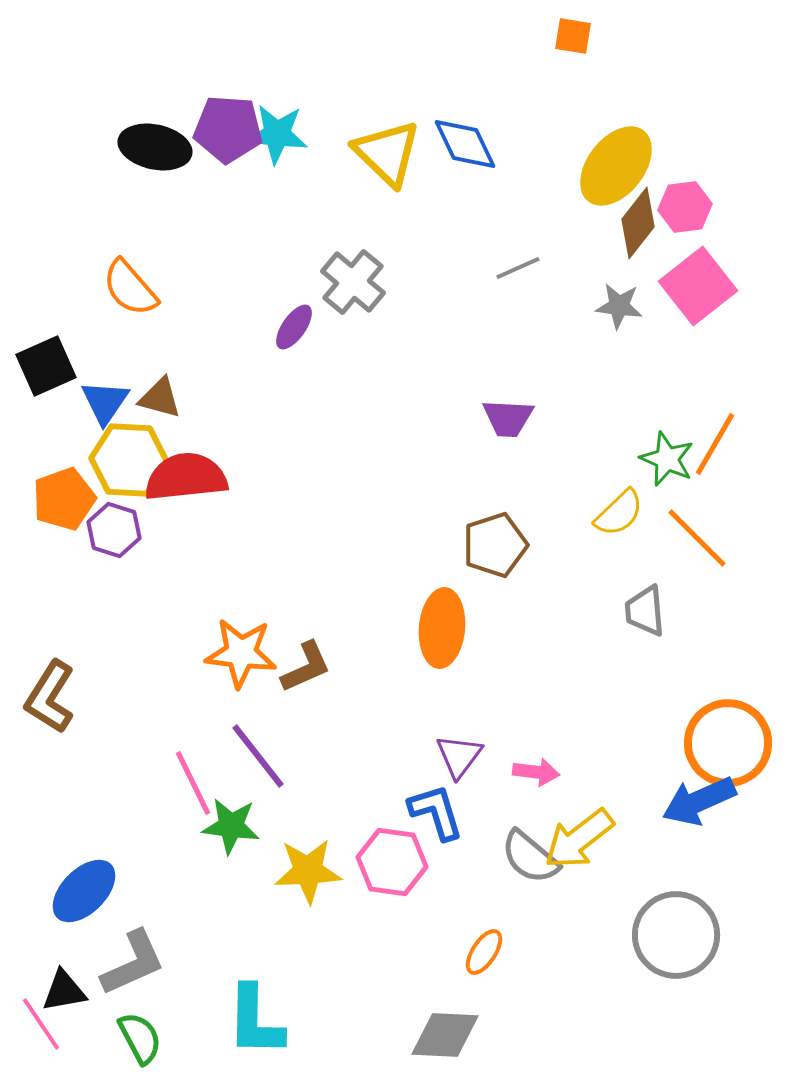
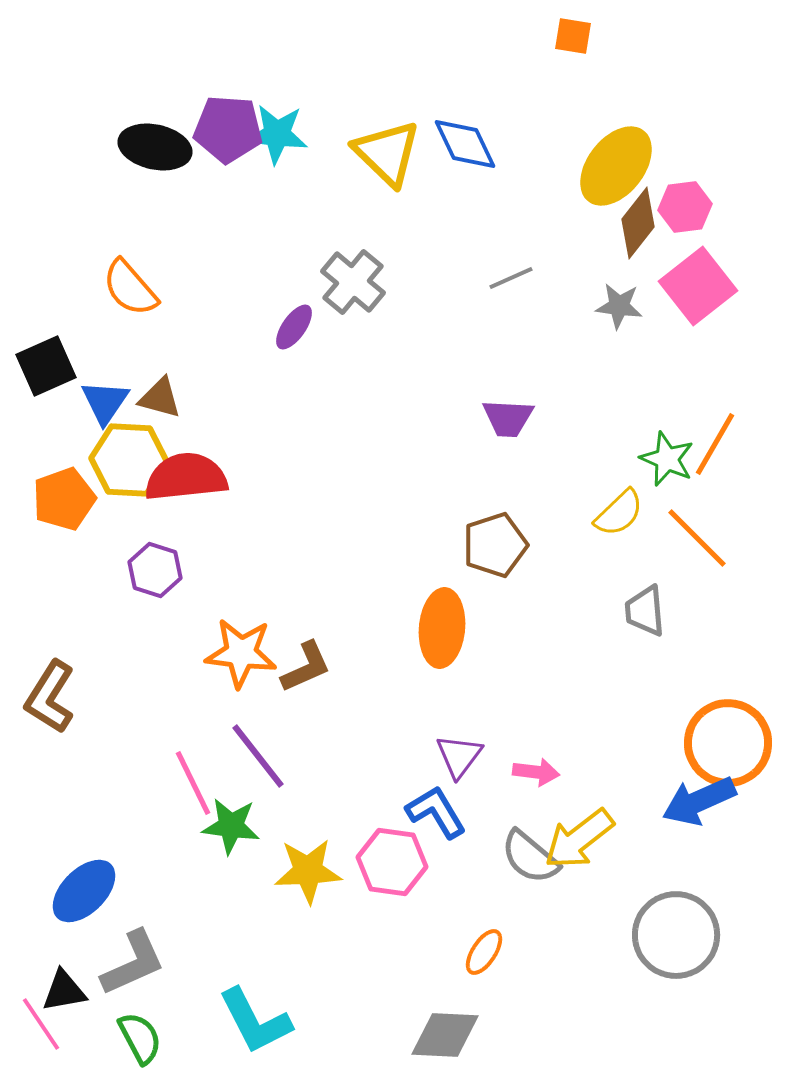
gray line at (518, 268): moved 7 px left, 10 px down
purple hexagon at (114, 530): moved 41 px right, 40 px down
blue L-shape at (436, 812): rotated 14 degrees counterclockwise
cyan L-shape at (255, 1021): rotated 28 degrees counterclockwise
